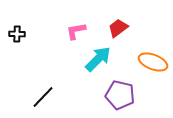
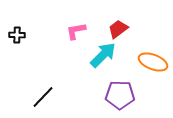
red trapezoid: moved 1 px down
black cross: moved 1 px down
cyan arrow: moved 5 px right, 4 px up
purple pentagon: rotated 12 degrees counterclockwise
